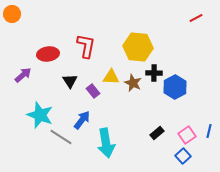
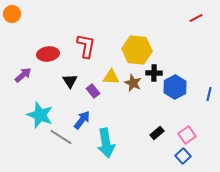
yellow hexagon: moved 1 px left, 3 px down
blue line: moved 37 px up
